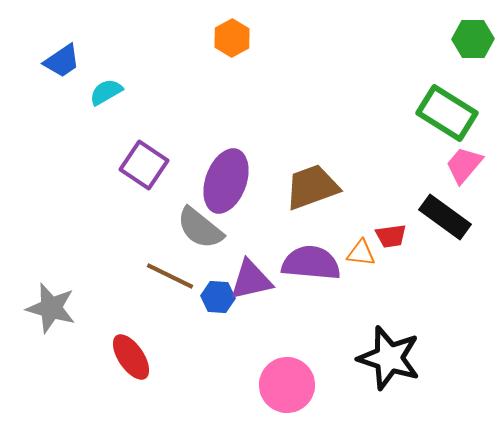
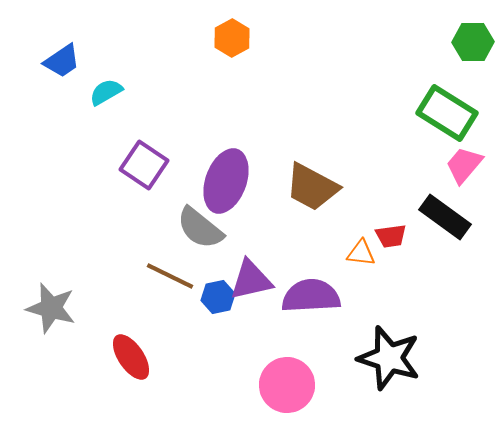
green hexagon: moved 3 px down
brown trapezoid: rotated 132 degrees counterclockwise
purple semicircle: moved 33 px down; rotated 8 degrees counterclockwise
blue hexagon: rotated 16 degrees counterclockwise
